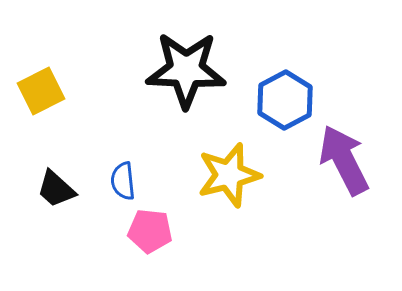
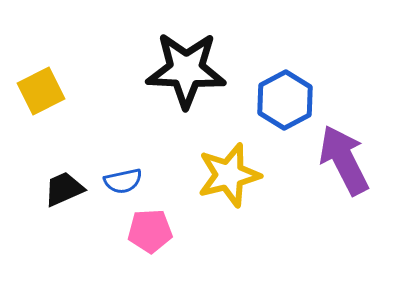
blue semicircle: rotated 96 degrees counterclockwise
black trapezoid: moved 8 px right; rotated 114 degrees clockwise
pink pentagon: rotated 9 degrees counterclockwise
